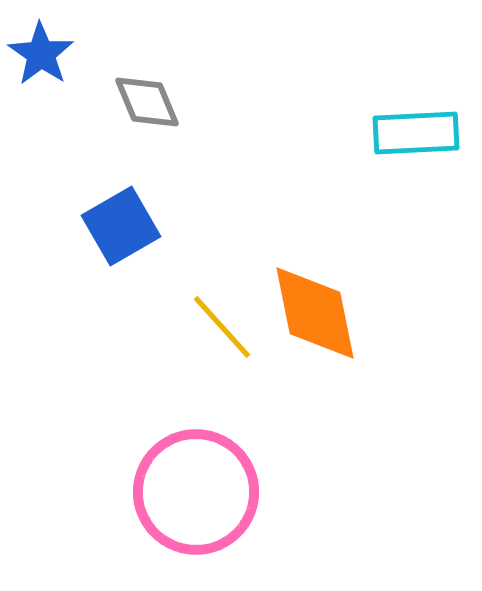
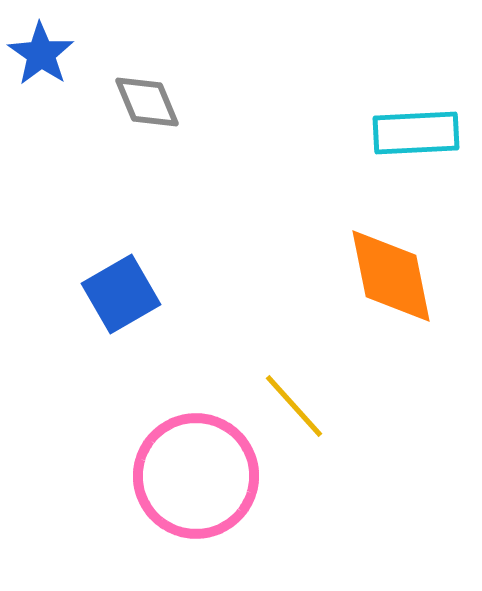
blue square: moved 68 px down
orange diamond: moved 76 px right, 37 px up
yellow line: moved 72 px right, 79 px down
pink circle: moved 16 px up
